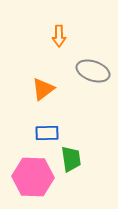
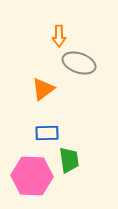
gray ellipse: moved 14 px left, 8 px up
green trapezoid: moved 2 px left, 1 px down
pink hexagon: moved 1 px left, 1 px up
